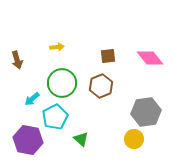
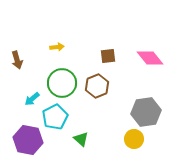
brown hexagon: moved 4 px left
